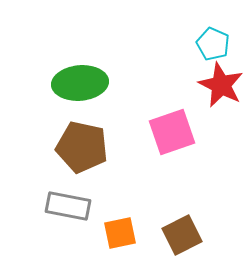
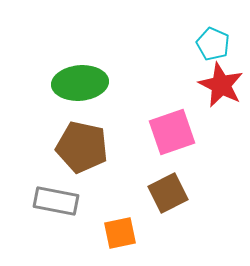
gray rectangle: moved 12 px left, 5 px up
brown square: moved 14 px left, 42 px up
